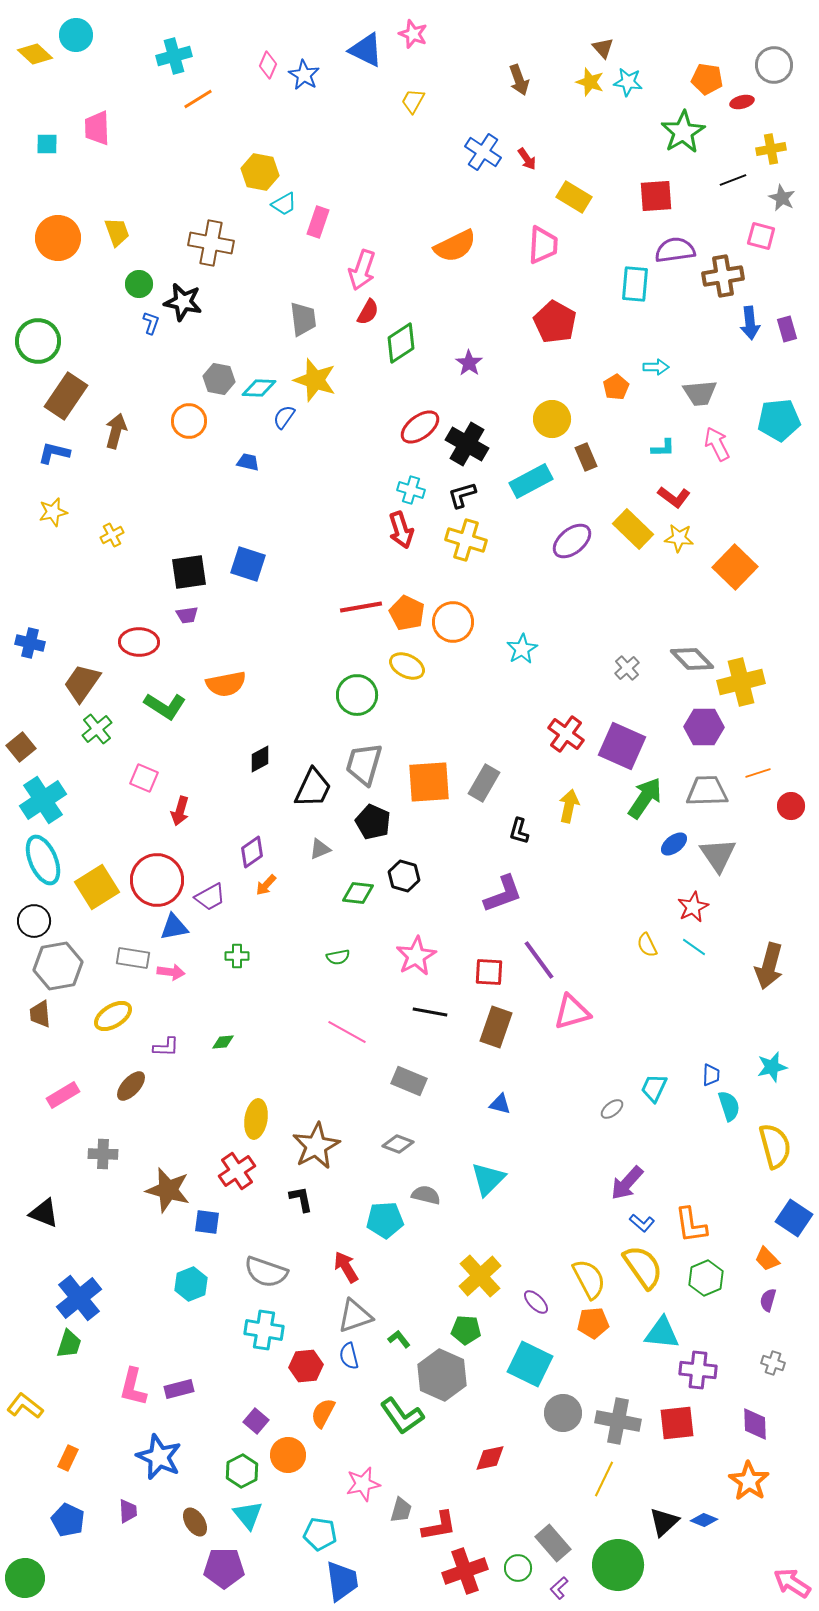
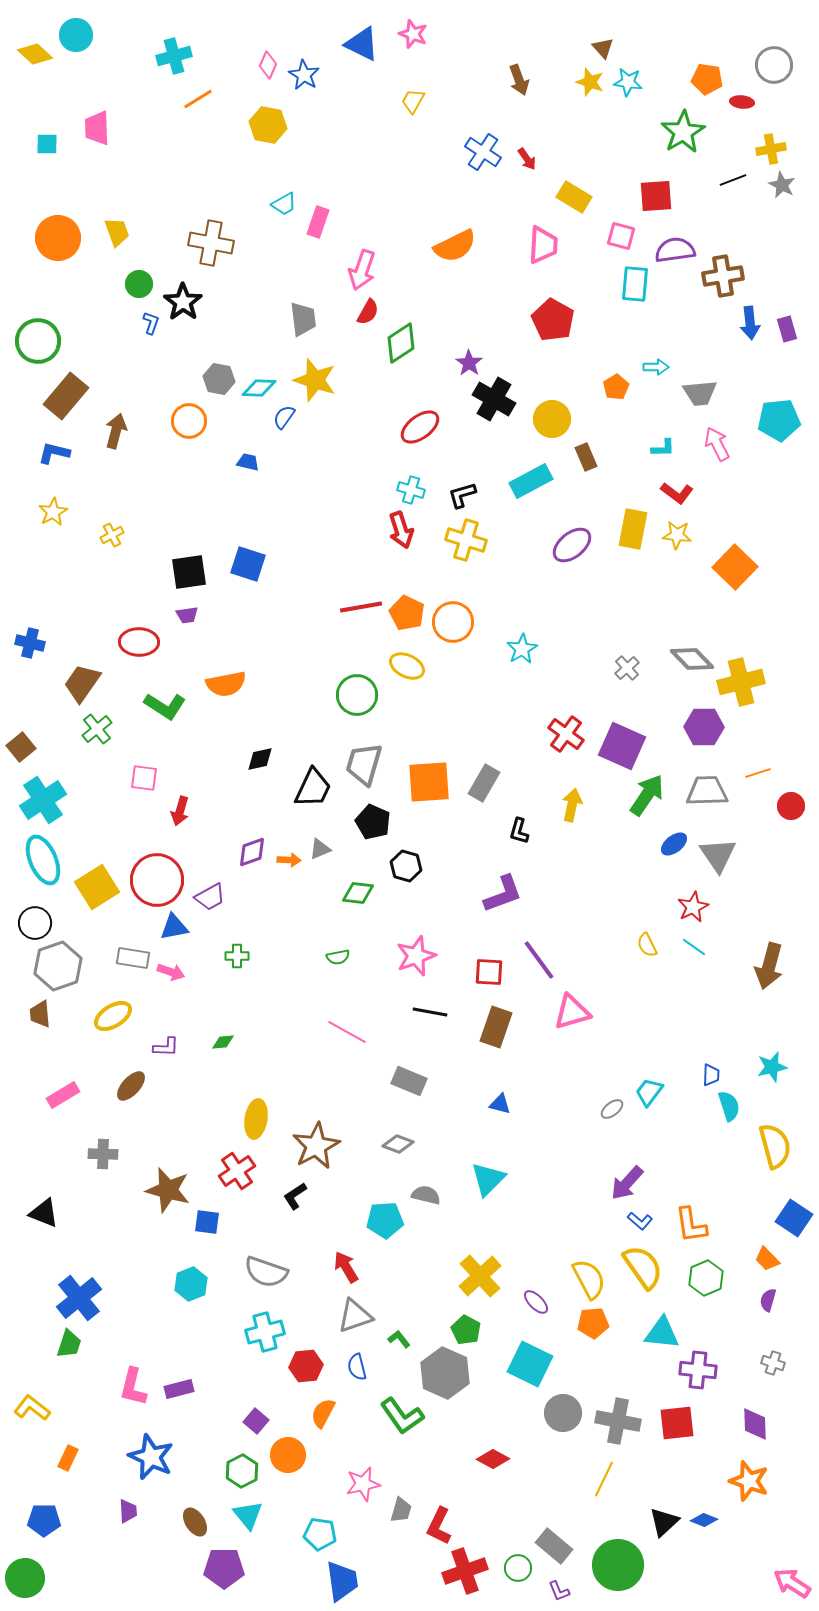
blue triangle at (366, 50): moved 4 px left, 6 px up
red ellipse at (742, 102): rotated 20 degrees clockwise
yellow hexagon at (260, 172): moved 8 px right, 47 px up
gray star at (782, 198): moved 13 px up
pink square at (761, 236): moved 140 px left
black star at (183, 302): rotated 24 degrees clockwise
red pentagon at (555, 322): moved 2 px left, 2 px up
brown rectangle at (66, 396): rotated 6 degrees clockwise
black cross at (467, 444): moved 27 px right, 45 px up
red L-shape at (674, 497): moved 3 px right, 4 px up
yellow star at (53, 512): rotated 16 degrees counterclockwise
yellow rectangle at (633, 529): rotated 57 degrees clockwise
yellow star at (679, 538): moved 2 px left, 3 px up
purple ellipse at (572, 541): moved 4 px down
black diamond at (260, 759): rotated 16 degrees clockwise
pink square at (144, 778): rotated 16 degrees counterclockwise
green arrow at (645, 798): moved 2 px right, 3 px up
yellow arrow at (569, 806): moved 3 px right, 1 px up
purple diamond at (252, 852): rotated 16 degrees clockwise
black hexagon at (404, 876): moved 2 px right, 10 px up
orange arrow at (266, 885): moved 23 px right, 25 px up; rotated 130 degrees counterclockwise
black circle at (34, 921): moved 1 px right, 2 px down
pink star at (416, 956): rotated 9 degrees clockwise
gray hexagon at (58, 966): rotated 9 degrees counterclockwise
pink arrow at (171, 972): rotated 12 degrees clockwise
cyan trapezoid at (654, 1088): moved 5 px left, 4 px down; rotated 12 degrees clockwise
black L-shape at (301, 1199): moved 6 px left, 3 px up; rotated 112 degrees counterclockwise
blue L-shape at (642, 1223): moved 2 px left, 2 px up
cyan cross at (264, 1330): moved 1 px right, 2 px down; rotated 24 degrees counterclockwise
green pentagon at (466, 1330): rotated 24 degrees clockwise
blue semicircle at (349, 1356): moved 8 px right, 11 px down
gray hexagon at (442, 1375): moved 3 px right, 2 px up
yellow L-shape at (25, 1406): moved 7 px right, 2 px down
blue star at (159, 1457): moved 8 px left
red diamond at (490, 1458): moved 3 px right, 1 px down; rotated 40 degrees clockwise
orange star at (749, 1481): rotated 15 degrees counterclockwise
blue pentagon at (68, 1520): moved 24 px left; rotated 24 degrees counterclockwise
red L-shape at (439, 1526): rotated 126 degrees clockwise
gray rectangle at (553, 1543): moved 1 px right, 3 px down; rotated 9 degrees counterclockwise
purple L-shape at (559, 1588): moved 3 px down; rotated 70 degrees counterclockwise
